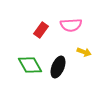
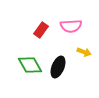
pink semicircle: moved 1 px down
